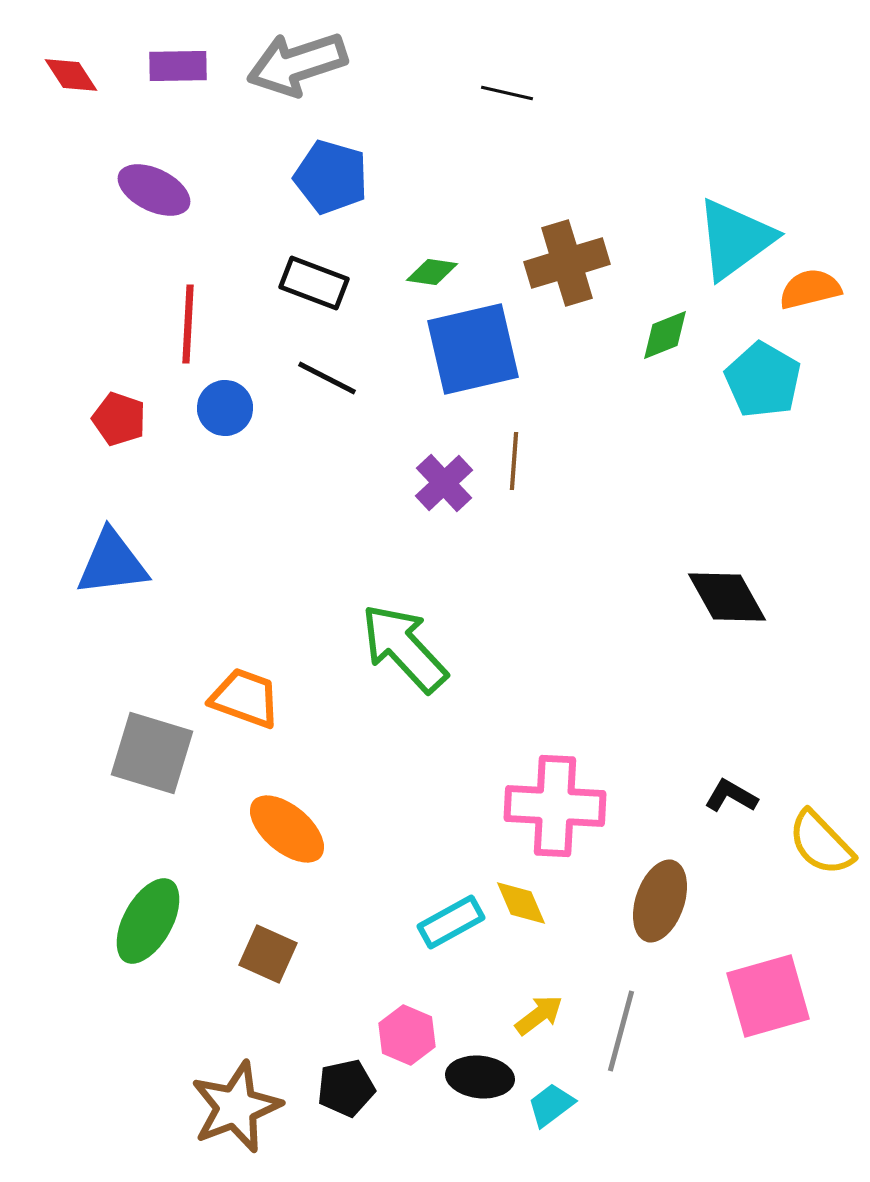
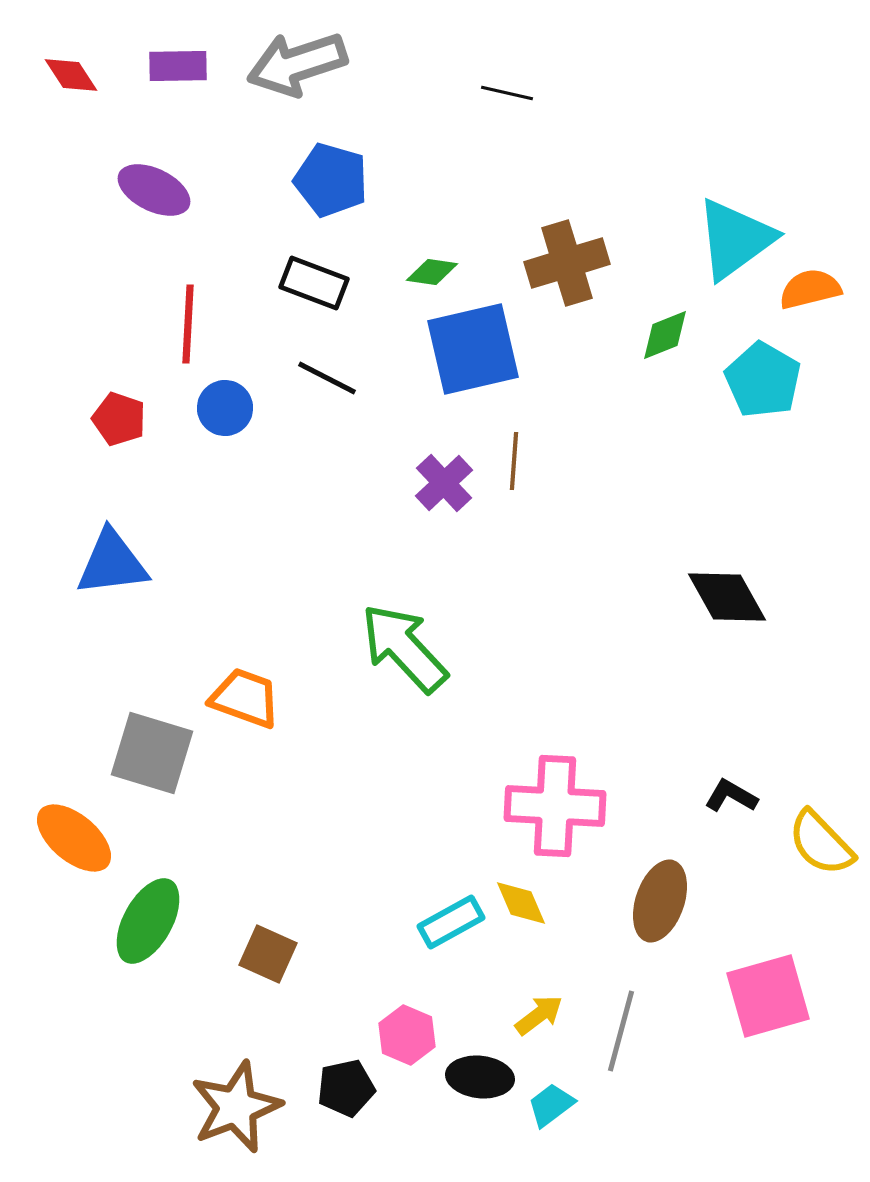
blue pentagon at (331, 177): moved 3 px down
orange ellipse at (287, 829): moved 213 px left, 9 px down
